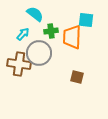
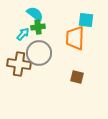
green cross: moved 13 px left, 4 px up
orange trapezoid: moved 3 px right, 1 px down
